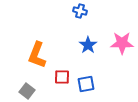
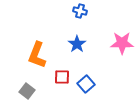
blue star: moved 11 px left, 1 px up
blue square: rotated 30 degrees counterclockwise
